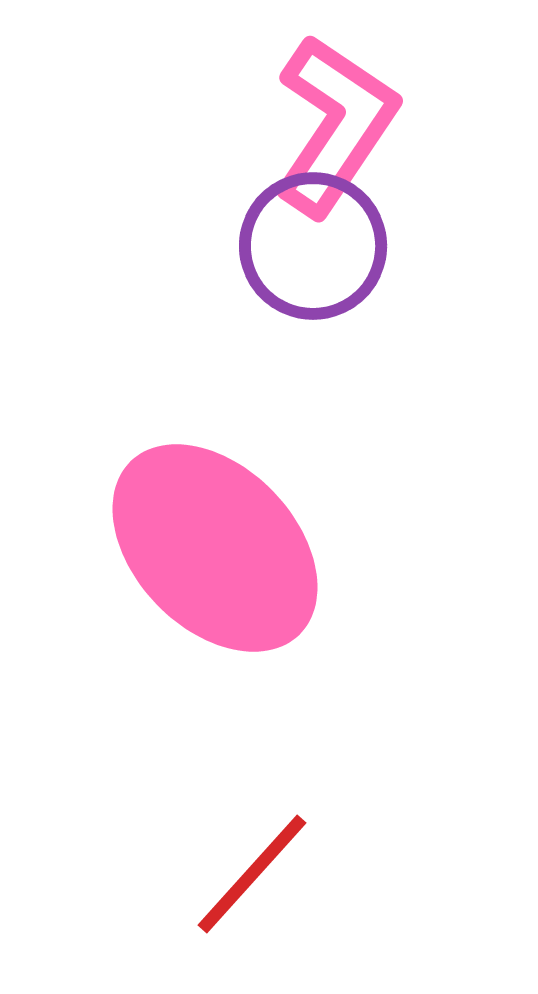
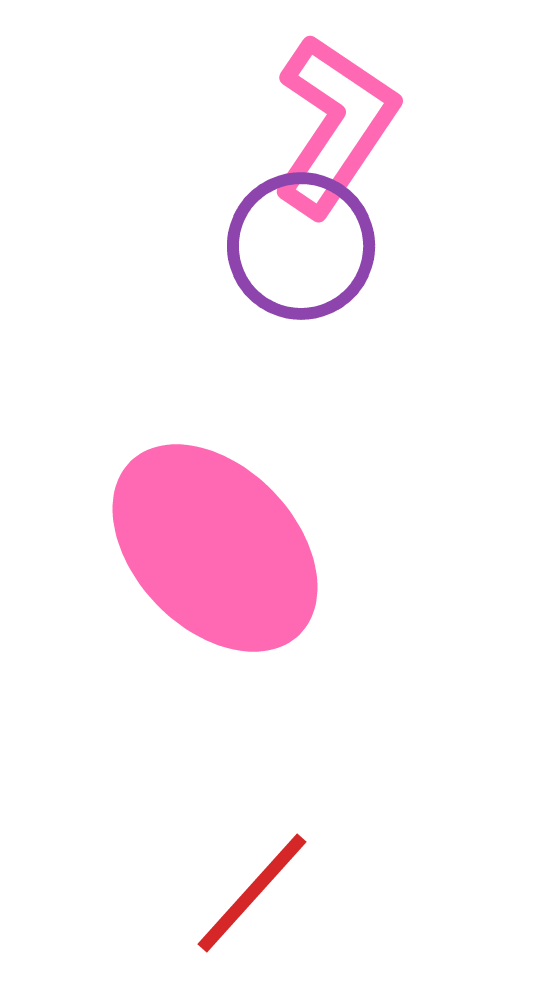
purple circle: moved 12 px left
red line: moved 19 px down
